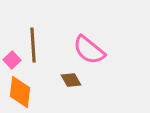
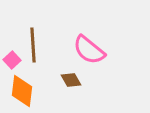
orange diamond: moved 2 px right, 1 px up
